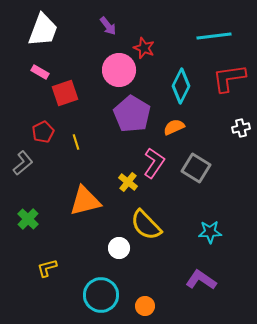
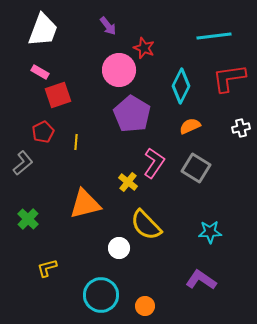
red square: moved 7 px left, 2 px down
orange semicircle: moved 16 px right, 1 px up
yellow line: rotated 21 degrees clockwise
orange triangle: moved 3 px down
